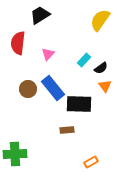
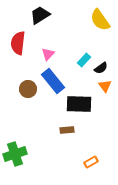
yellow semicircle: rotated 70 degrees counterclockwise
blue rectangle: moved 7 px up
green cross: rotated 15 degrees counterclockwise
